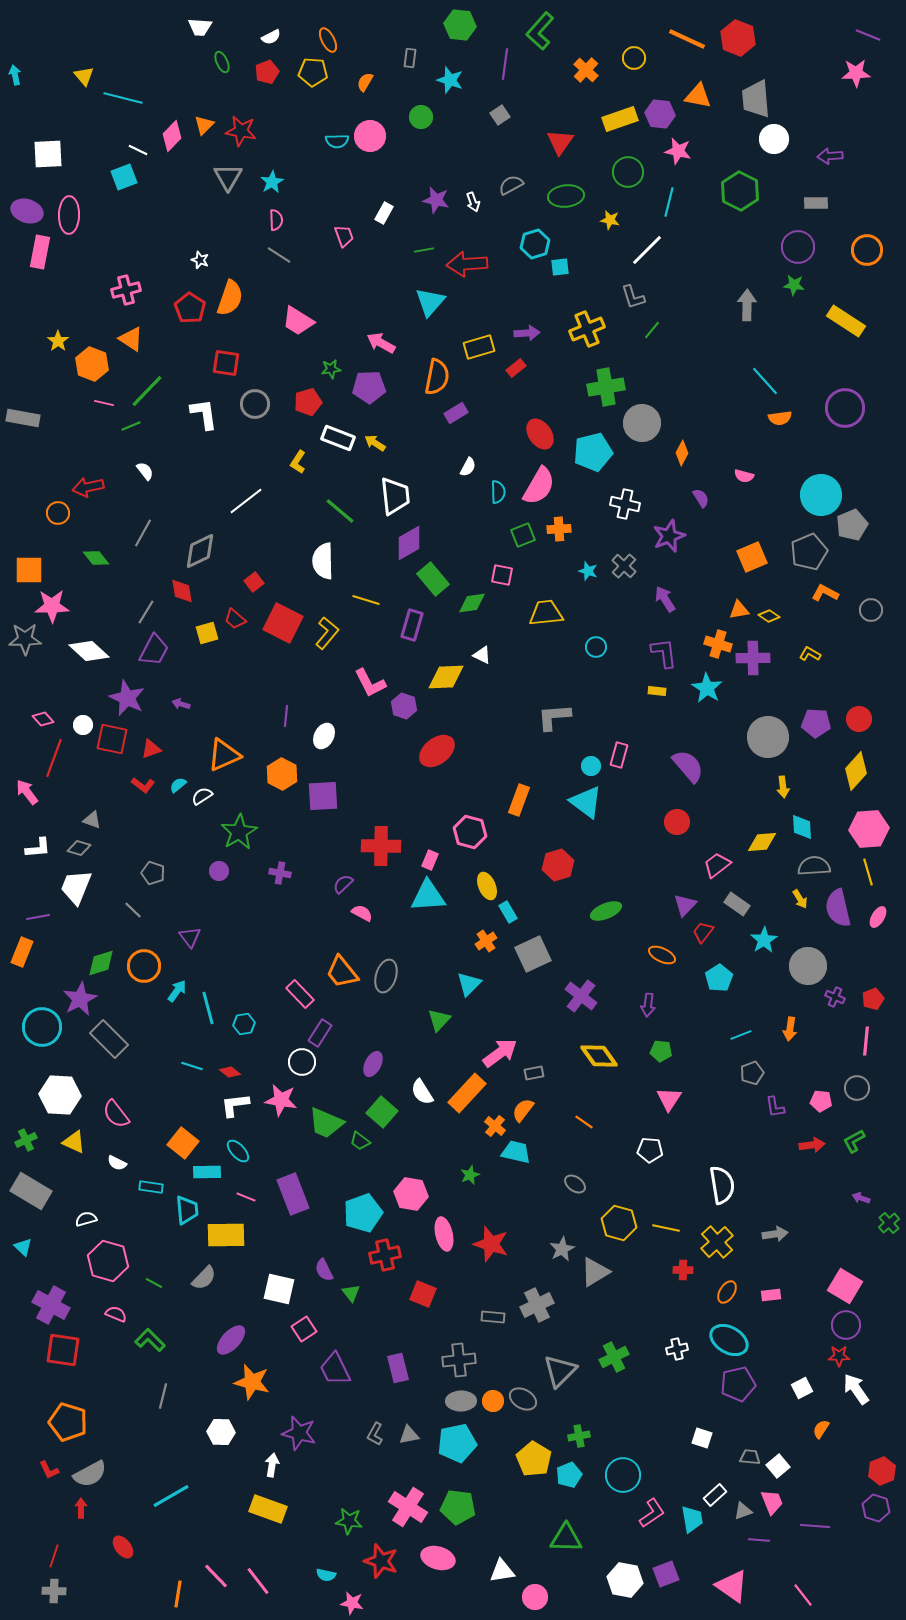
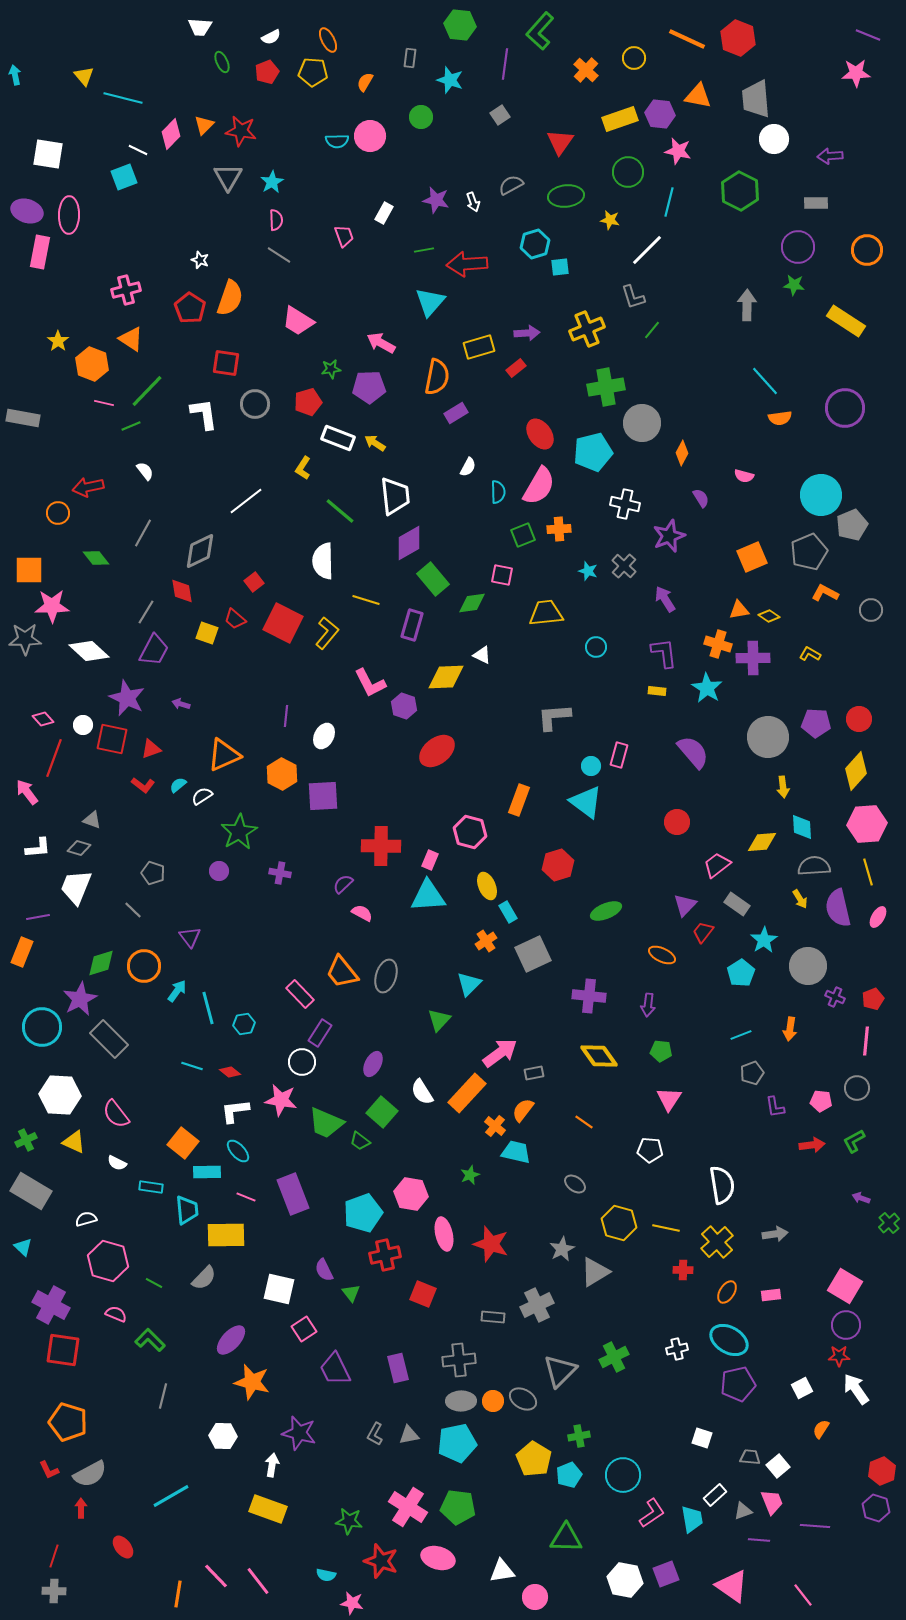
pink diamond at (172, 136): moved 1 px left, 2 px up
white square at (48, 154): rotated 12 degrees clockwise
yellow L-shape at (298, 462): moved 5 px right, 6 px down
yellow square at (207, 633): rotated 35 degrees clockwise
purple semicircle at (688, 766): moved 5 px right, 14 px up
pink hexagon at (869, 829): moved 2 px left, 5 px up
cyan pentagon at (719, 978): moved 22 px right, 5 px up
purple cross at (581, 996): moved 8 px right; rotated 32 degrees counterclockwise
white L-shape at (235, 1105): moved 6 px down
white hexagon at (221, 1432): moved 2 px right, 4 px down
